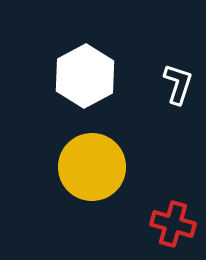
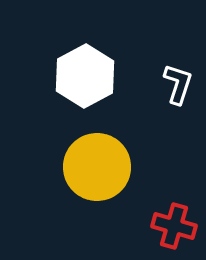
yellow circle: moved 5 px right
red cross: moved 1 px right, 2 px down
